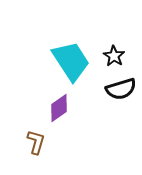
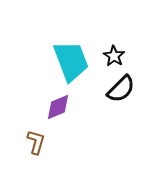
cyan trapezoid: rotated 12 degrees clockwise
black semicircle: rotated 28 degrees counterclockwise
purple diamond: moved 1 px left, 1 px up; rotated 12 degrees clockwise
